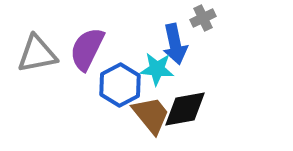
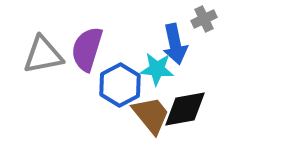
gray cross: moved 1 px right, 1 px down
purple semicircle: rotated 9 degrees counterclockwise
gray triangle: moved 6 px right, 1 px down
